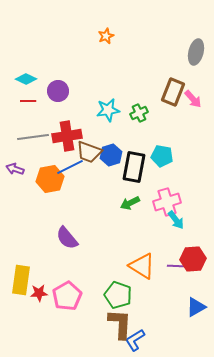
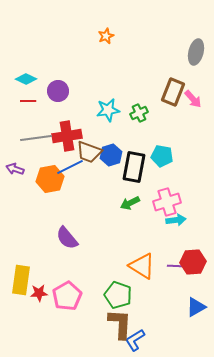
gray line: moved 3 px right, 1 px down
cyan arrow: rotated 60 degrees counterclockwise
red hexagon: moved 3 px down
